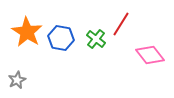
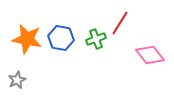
red line: moved 1 px left, 1 px up
orange star: moved 7 px down; rotated 20 degrees counterclockwise
green cross: rotated 30 degrees clockwise
